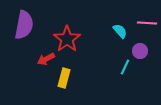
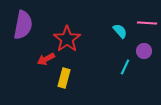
purple semicircle: moved 1 px left
purple circle: moved 4 px right
